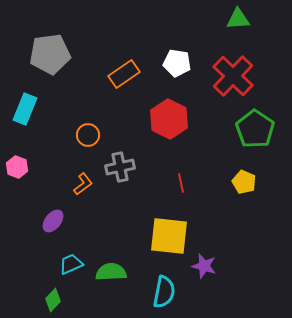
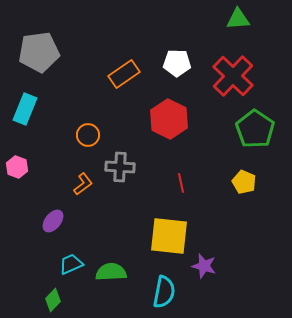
gray pentagon: moved 11 px left, 2 px up
white pentagon: rotated 8 degrees counterclockwise
gray cross: rotated 16 degrees clockwise
